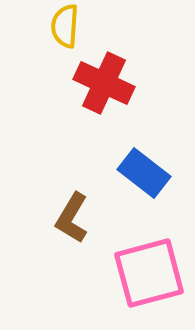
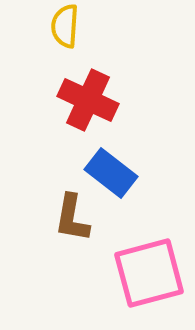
red cross: moved 16 px left, 17 px down
blue rectangle: moved 33 px left
brown L-shape: rotated 21 degrees counterclockwise
